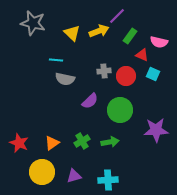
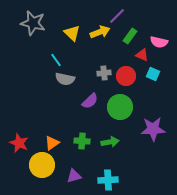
yellow arrow: moved 1 px right, 1 px down
cyan line: rotated 48 degrees clockwise
gray cross: moved 2 px down
green circle: moved 3 px up
purple star: moved 3 px left, 1 px up
green cross: rotated 35 degrees clockwise
yellow circle: moved 7 px up
